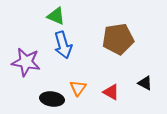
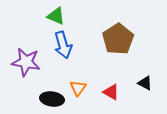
brown pentagon: rotated 24 degrees counterclockwise
